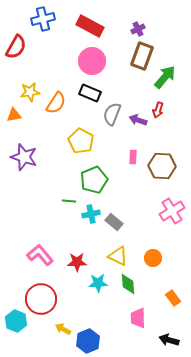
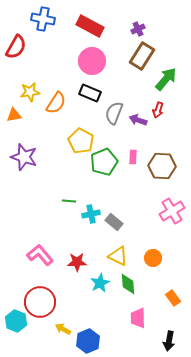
blue cross: rotated 25 degrees clockwise
brown rectangle: rotated 12 degrees clockwise
green arrow: moved 1 px right, 2 px down
gray semicircle: moved 2 px right, 1 px up
green pentagon: moved 10 px right, 18 px up
cyan star: moved 2 px right; rotated 24 degrees counterclockwise
red circle: moved 1 px left, 3 px down
black arrow: moved 1 px down; rotated 96 degrees counterclockwise
